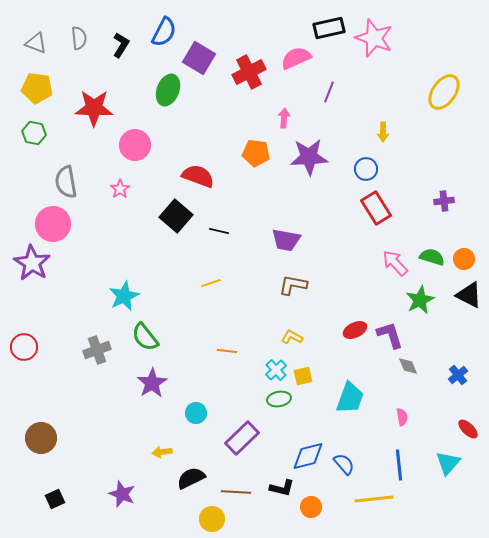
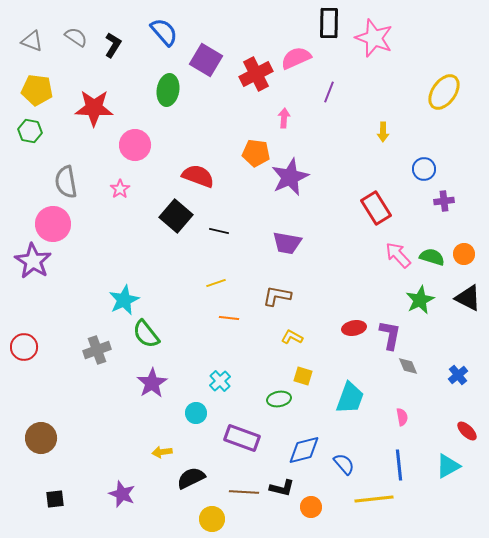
black rectangle at (329, 28): moved 5 px up; rotated 76 degrees counterclockwise
blue semicircle at (164, 32): rotated 68 degrees counterclockwise
gray semicircle at (79, 38): moved 3 px left, 1 px up; rotated 50 degrees counterclockwise
gray triangle at (36, 43): moved 4 px left, 2 px up
black L-shape at (121, 45): moved 8 px left
purple square at (199, 58): moved 7 px right, 2 px down
red cross at (249, 72): moved 7 px right, 2 px down
yellow pentagon at (37, 88): moved 2 px down
green ellipse at (168, 90): rotated 12 degrees counterclockwise
green hexagon at (34, 133): moved 4 px left, 2 px up
purple star at (309, 157): moved 19 px left, 20 px down; rotated 21 degrees counterclockwise
blue circle at (366, 169): moved 58 px right
purple trapezoid at (286, 240): moved 1 px right, 3 px down
orange circle at (464, 259): moved 5 px up
purple star at (32, 263): moved 1 px right, 2 px up
pink arrow at (395, 263): moved 3 px right, 8 px up
yellow line at (211, 283): moved 5 px right
brown L-shape at (293, 285): moved 16 px left, 11 px down
black triangle at (469, 295): moved 1 px left, 3 px down
cyan star at (124, 296): moved 4 px down
red ellipse at (355, 330): moved 1 px left, 2 px up; rotated 15 degrees clockwise
purple L-shape at (390, 335): rotated 28 degrees clockwise
green semicircle at (145, 337): moved 1 px right, 3 px up
orange line at (227, 351): moved 2 px right, 33 px up
cyan cross at (276, 370): moved 56 px left, 11 px down
yellow square at (303, 376): rotated 30 degrees clockwise
red ellipse at (468, 429): moved 1 px left, 2 px down
purple rectangle at (242, 438): rotated 64 degrees clockwise
blue diamond at (308, 456): moved 4 px left, 6 px up
cyan triangle at (448, 463): moved 3 px down; rotated 20 degrees clockwise
brown line at (236, 492): moved 8 px right
black square at (55, 499): rotated 18 degrees clockwise
